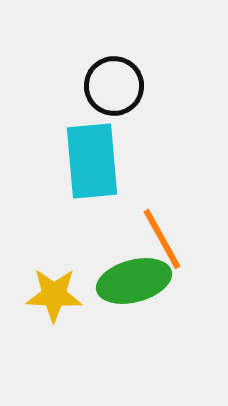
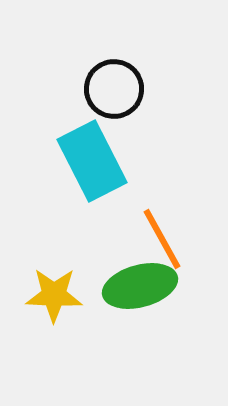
black circle: moved 3 px down
cyan rectangle: rotated 22 degrees counterclockwise
green ellipse: moved 6 px right, 5 px down
